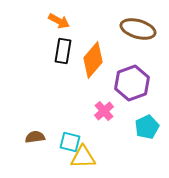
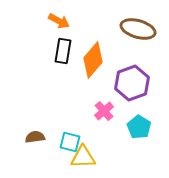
cyan pentagon: moved 8 px left; rotated 15 degrees counterclockwise
